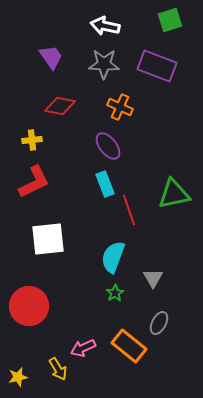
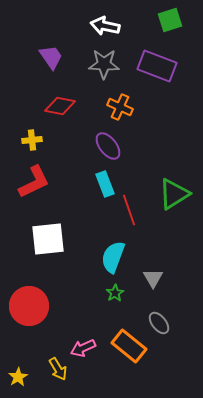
green triangle: rotated 20 degrees counterclockwise
gray ellipse: rotated 65 degrees counterclockwise
yellow star: rotated 18 degrees counterclockwise
